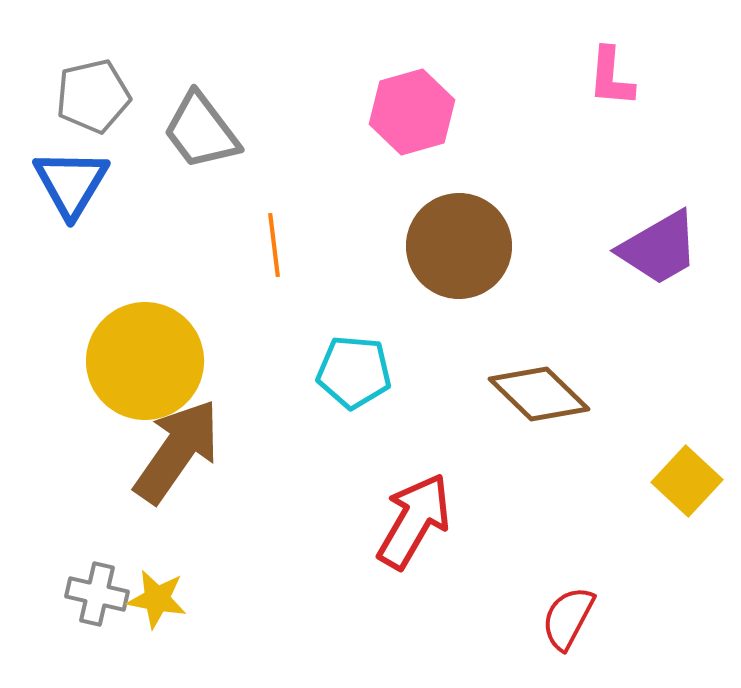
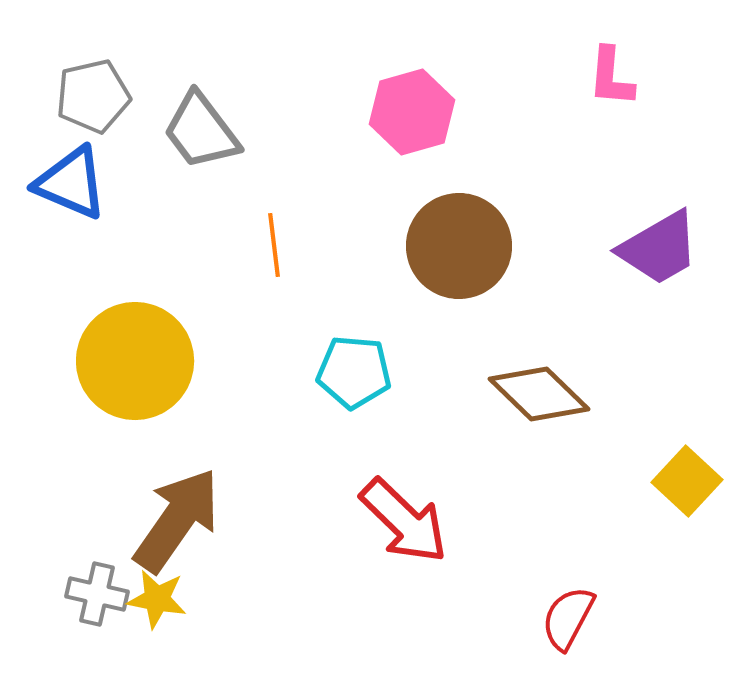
blue triangle: rotated 38 degrees counterclockwise
yellow circle: moved 10 px left
brown arrow: moved 69 px down
red arrow: moved 10 px left; rotated 104 degrees clockwise
